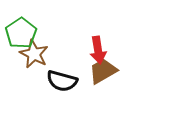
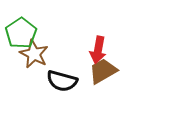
red arrow: rotated 20 degrees clockwise
